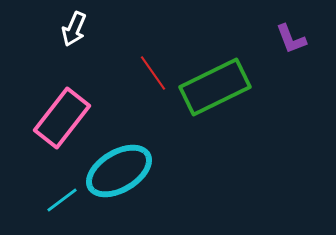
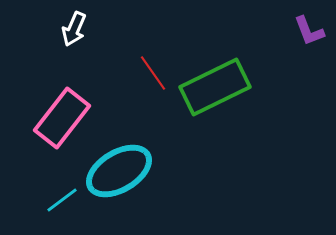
purple L-shape: moved 18 px right, 8 px up
